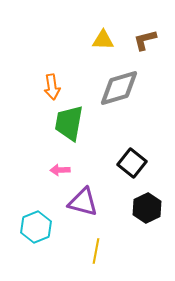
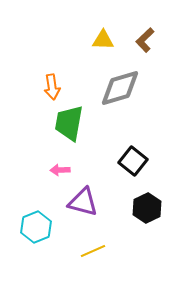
brown L-shape: rotated 30 degrees counterclockwise
gray diamond: moved 1 px right
black square: moved 1 px right, 2 px up
yellow line: moved 3 px left; rotated 55 degrees clockwise
